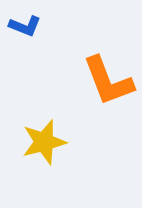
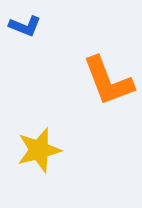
yellow star: moved 5 px left, 8 px down
